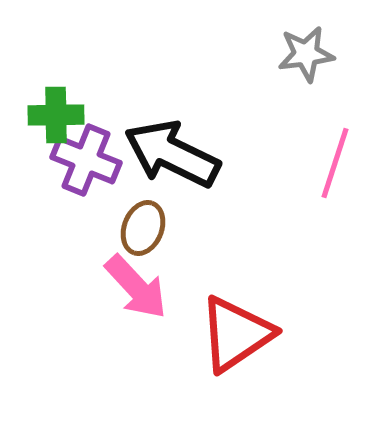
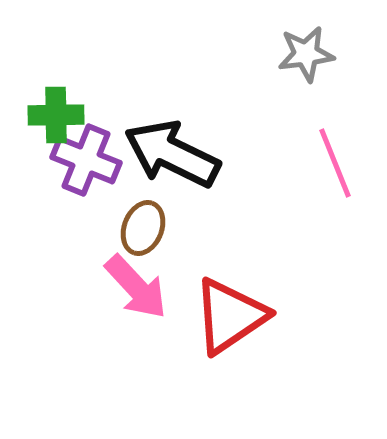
pink line: rotated 40 degrees counterclockwise
red triangle: moved 6 px left, 18 px up
